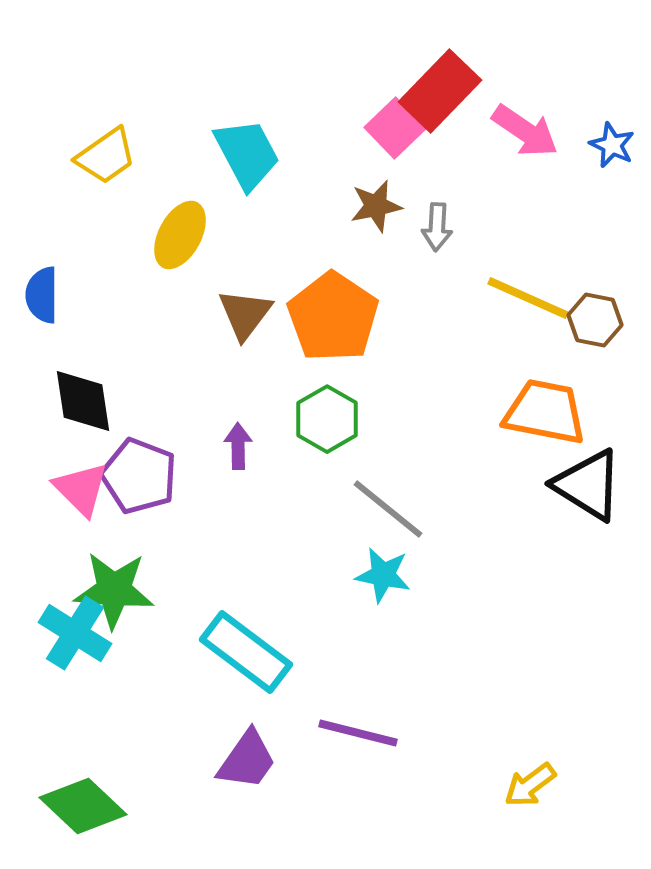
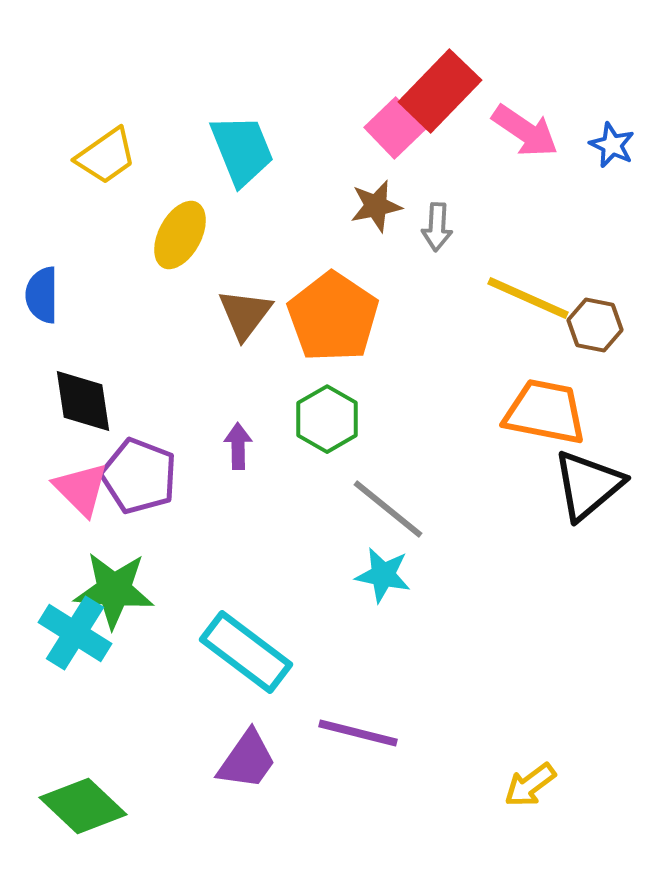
cyan trapezoid: moved 5 px left, 4 px up; rotated 6 degrees clockwise
brown hexagon: moved 5 px down
black triangle: rotated 48 degrees clockwise
